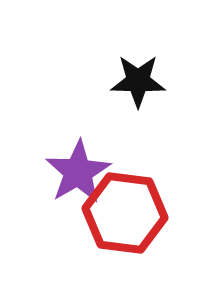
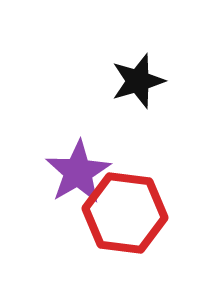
black star: rotated 18 degrees counterclockwise
